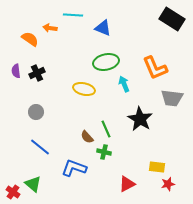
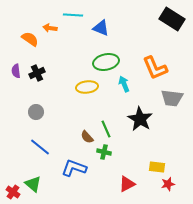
blue triangle: moved 2 px left
yellow ellipse: moved 3 px right, 2 px up; rotated 20 degrees counterclockwise
